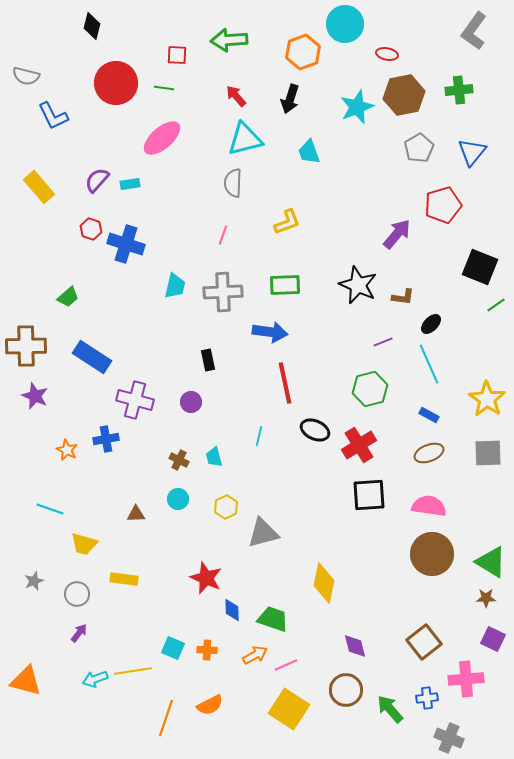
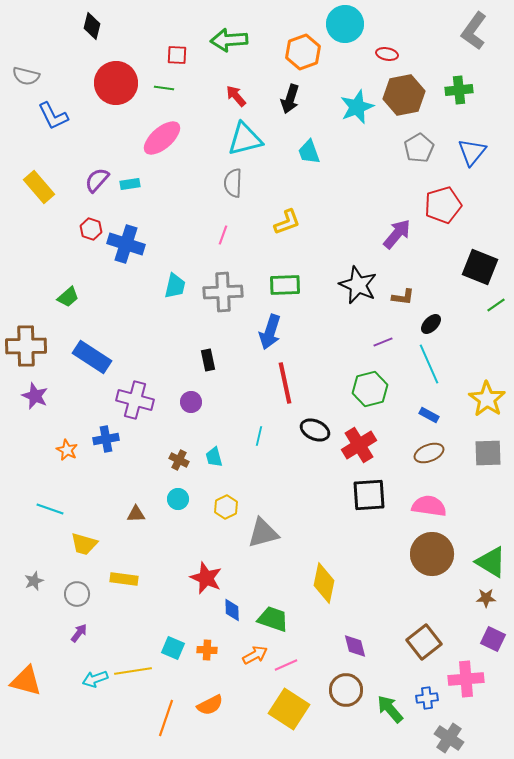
blue arrow at (270, 332): rotated 100 degrees clockwise
gray cross at (449, 738): rotated 12 degrees clockwise
